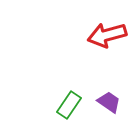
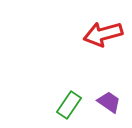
red arrow: moved 4 px left, 1 px up
